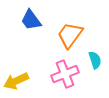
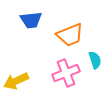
blue trapezoid: rotated 60 degrees counterclockwise
orange trapezoid: rotated 148 degrees counterclockwise
pink cross: moved 1 px right, 1 px up
